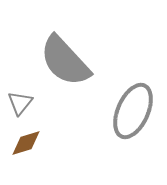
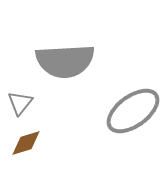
gray semicircle: rotated 50 degrees counterclockwise
gray ellipse: rotated 30 degrees clockwise
